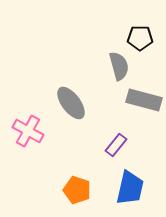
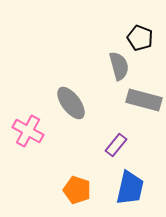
black pentagon: rotated 20 degrees clockwise
